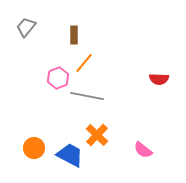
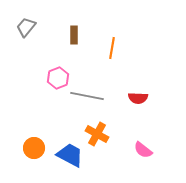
orange line: moved 28 px right, 15 px up; rotated 30 degrees counterclockwise
red semicircle: moved 21 px left, 19 px down
orange cross: moved 1 px up; rotated 15 degrees counterclockwise
